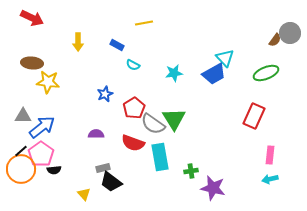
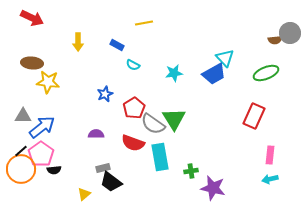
brown semicircle: rotated 48 degrees clockwise
yellow triangle: rotated 32 degrees clockwise
